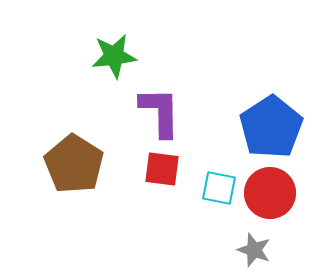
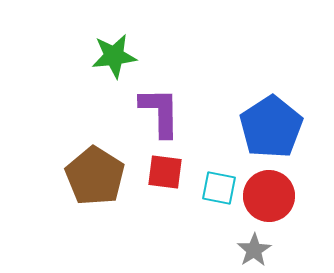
brown pentagon: moved 21 px right, 12 px down
red square: moved 3 px right, 3 px down
red circle: moved 1 px left, 3 px down
gray star: rotated 20 degrees clockwise
